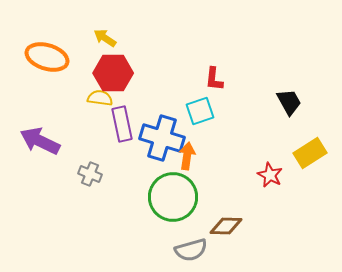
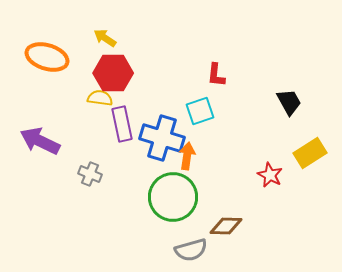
red L-shape: moved 2 px right, 4 px up
